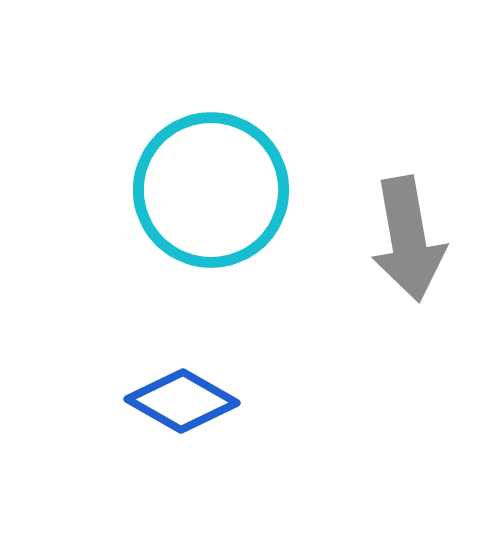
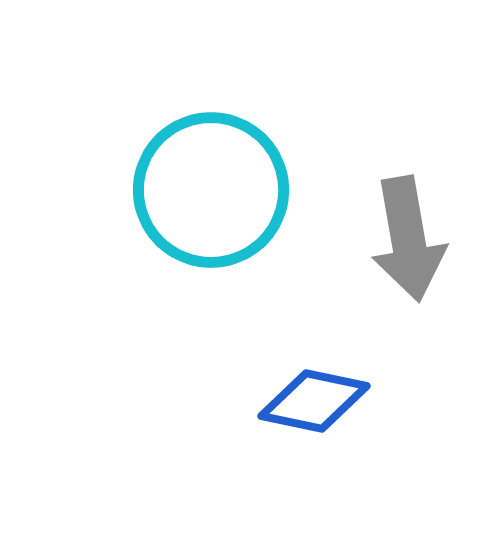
blue diamond: moved 132 px right; rotated 18 degrees counterclockwise
